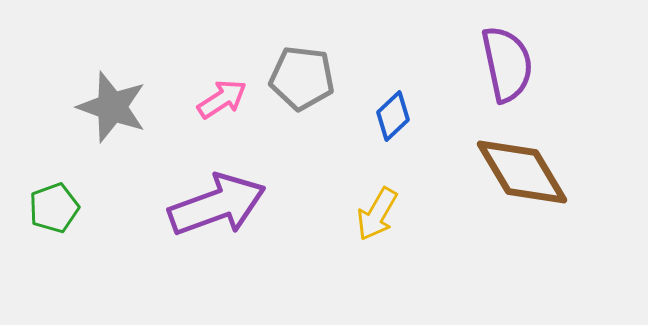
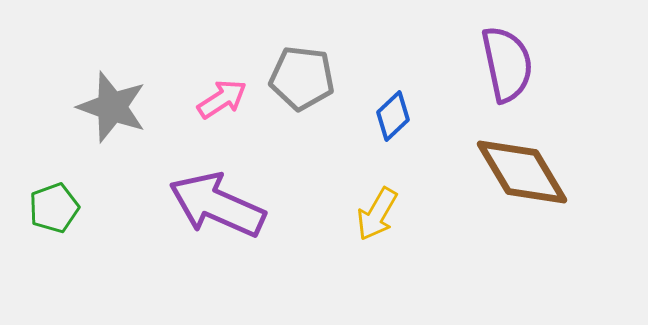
purple arrow: rotated 136 degrees counterclockwise
